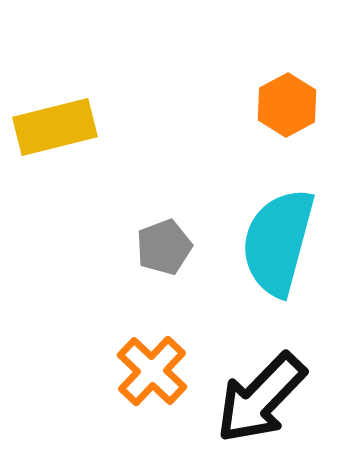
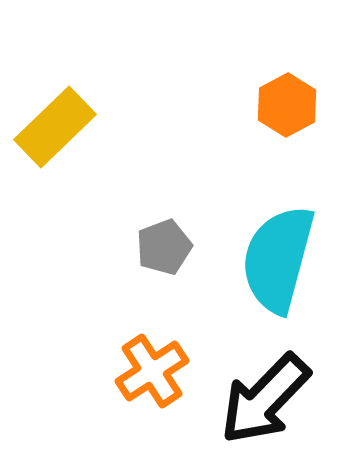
yellow rectangle: rotated 30 degrees counterclockwise
cyan semicircle: moved 17 px down
orange cross: rotated 14 degrees clockwise
black arrow: moved 4 px right, 1 px down
